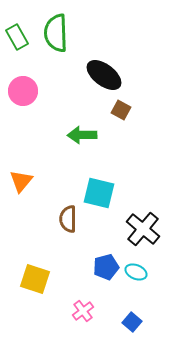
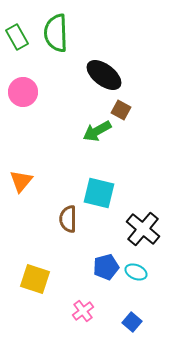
pink circle: moved 1 px down
green arrow: moved 15 px right, 4 px up; rotated 28 degrees counterclockwise
